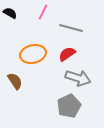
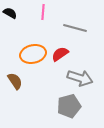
pink line: rotated 21 degrees counterclockwise
gray line: moved 4 px right
red semicircle: moved 7 px left
gray arrow: moved 2 px right
gray pentagon: rotated 10 degrees clockwise
